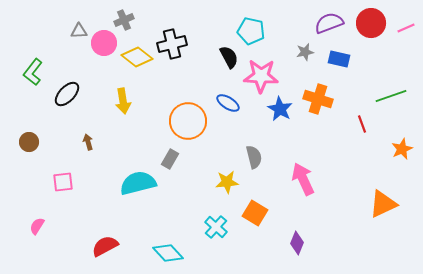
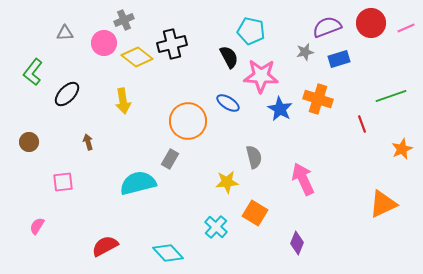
purple semicircle: moved 2 px left, 4 px down
gray triangle: moved 14 px left, 2 px down
blue rectangle: rotated 30 degrees counterclockwise
